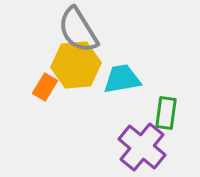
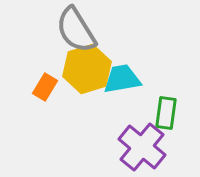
gray semicircle: moved 2 px left
yellow hexagon: moved 11 px right, 4 px down; rotated 12 degrees counterclockwise
